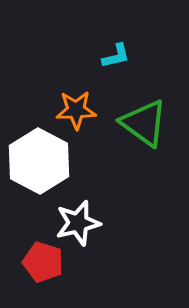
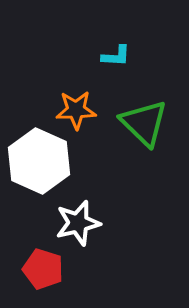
cyan L-shape: rotated 16 degrees clockwise
green triangle: rotated 8 degrees clockwise
white hexagon: rotated 4 degrees counterclockwise
red pentagon: moved 7 px down
